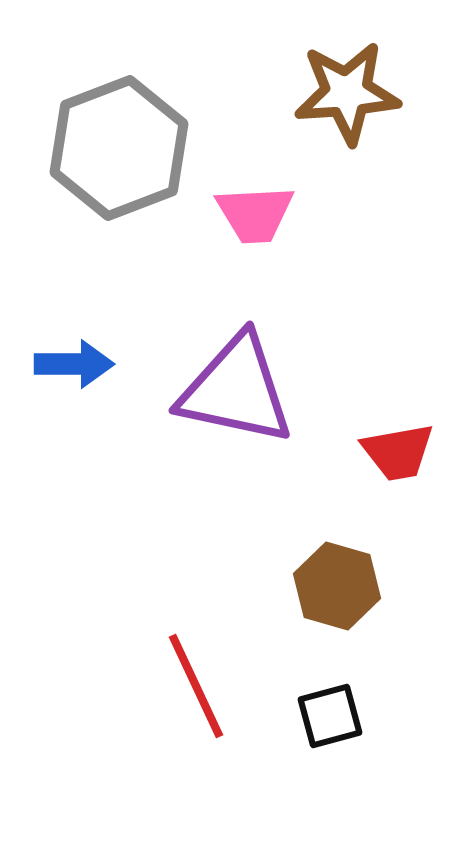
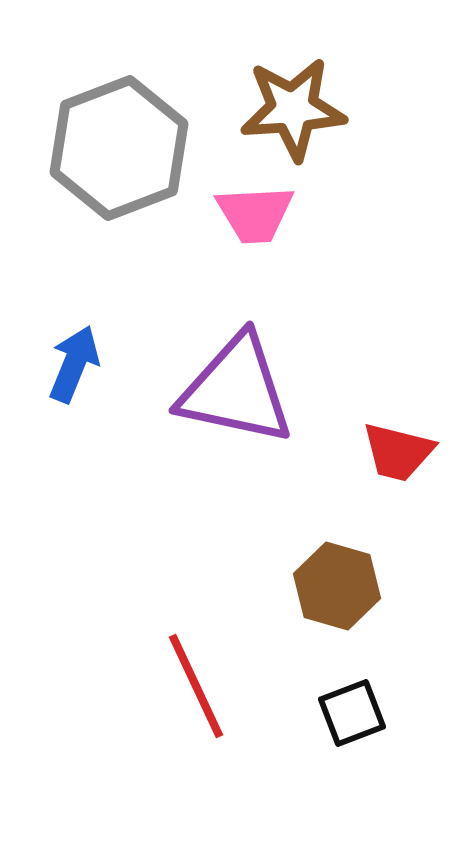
brown star: moved 54 px left, 16 px down
blue arrow: rotated 68 degrees counterclockwise
red trapezoid: rotated 24 degrees clockwise
black square: moved 22 px right, 3 px up; rotated 6 degrees counterclockwise
